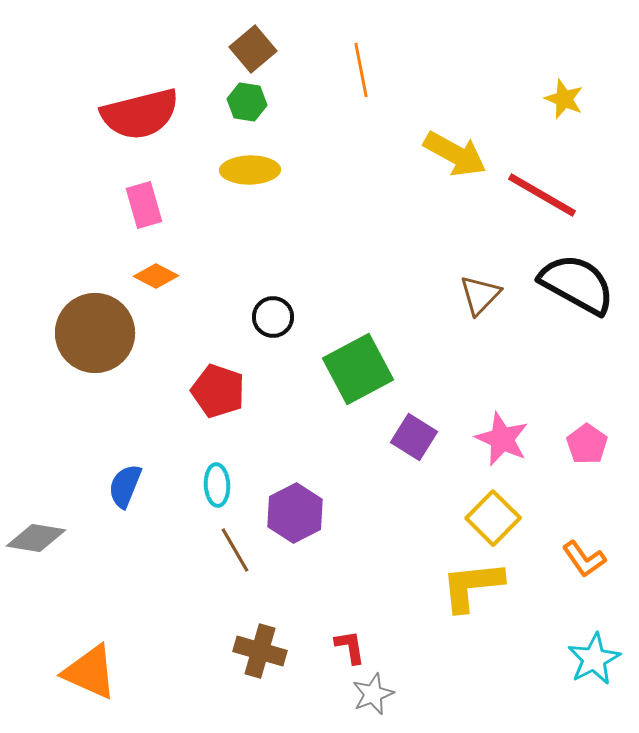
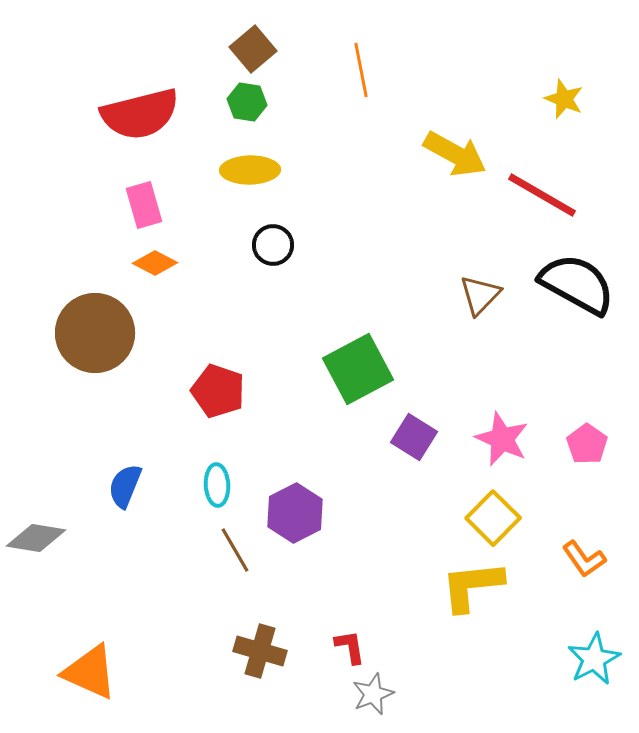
orange diamond: moved 1 px left, 13 px up
black circle: moved 72 px up
